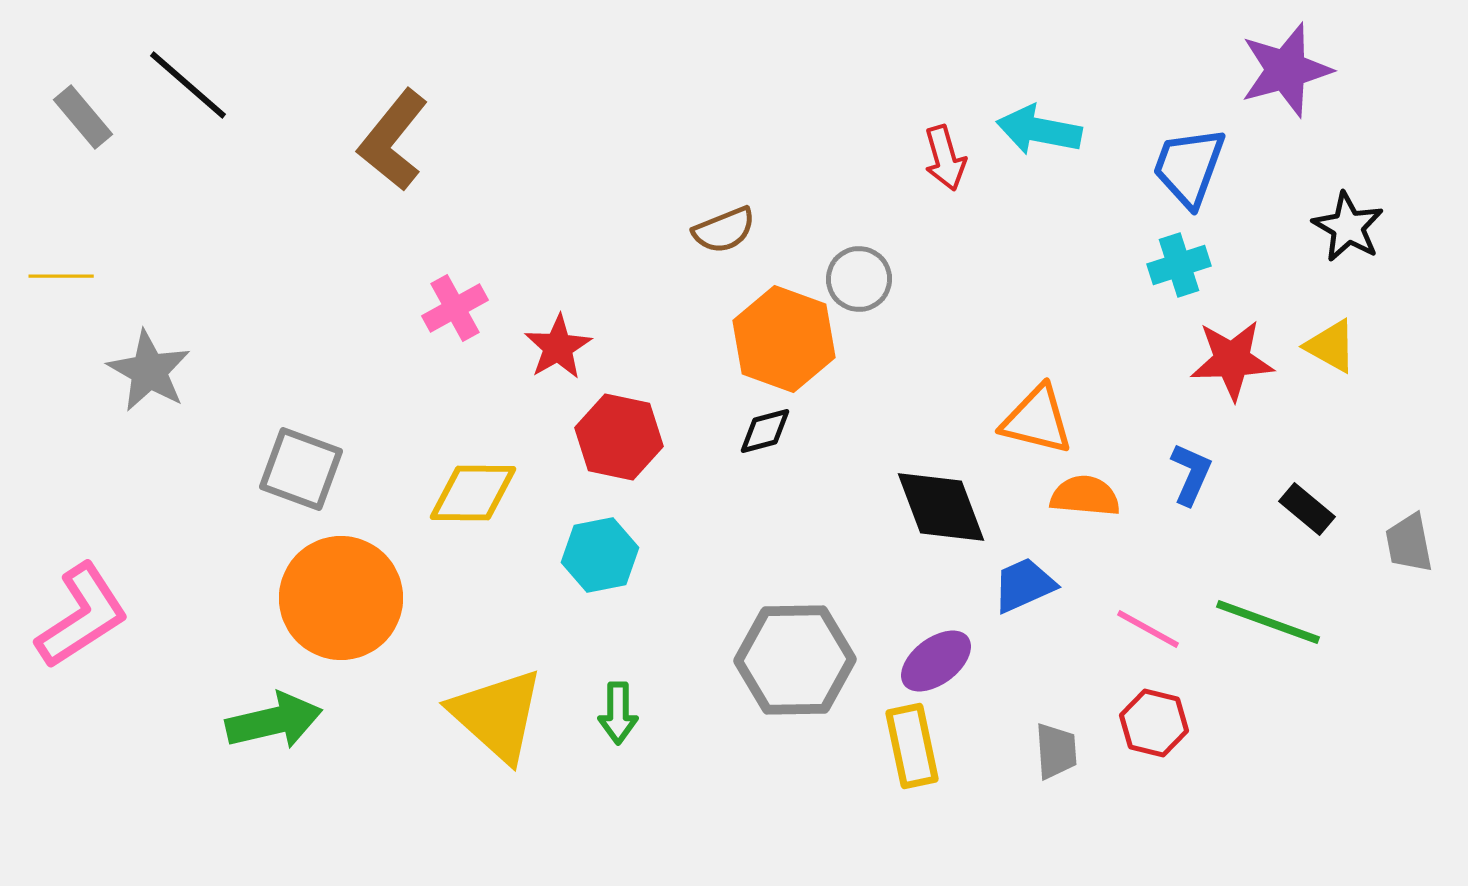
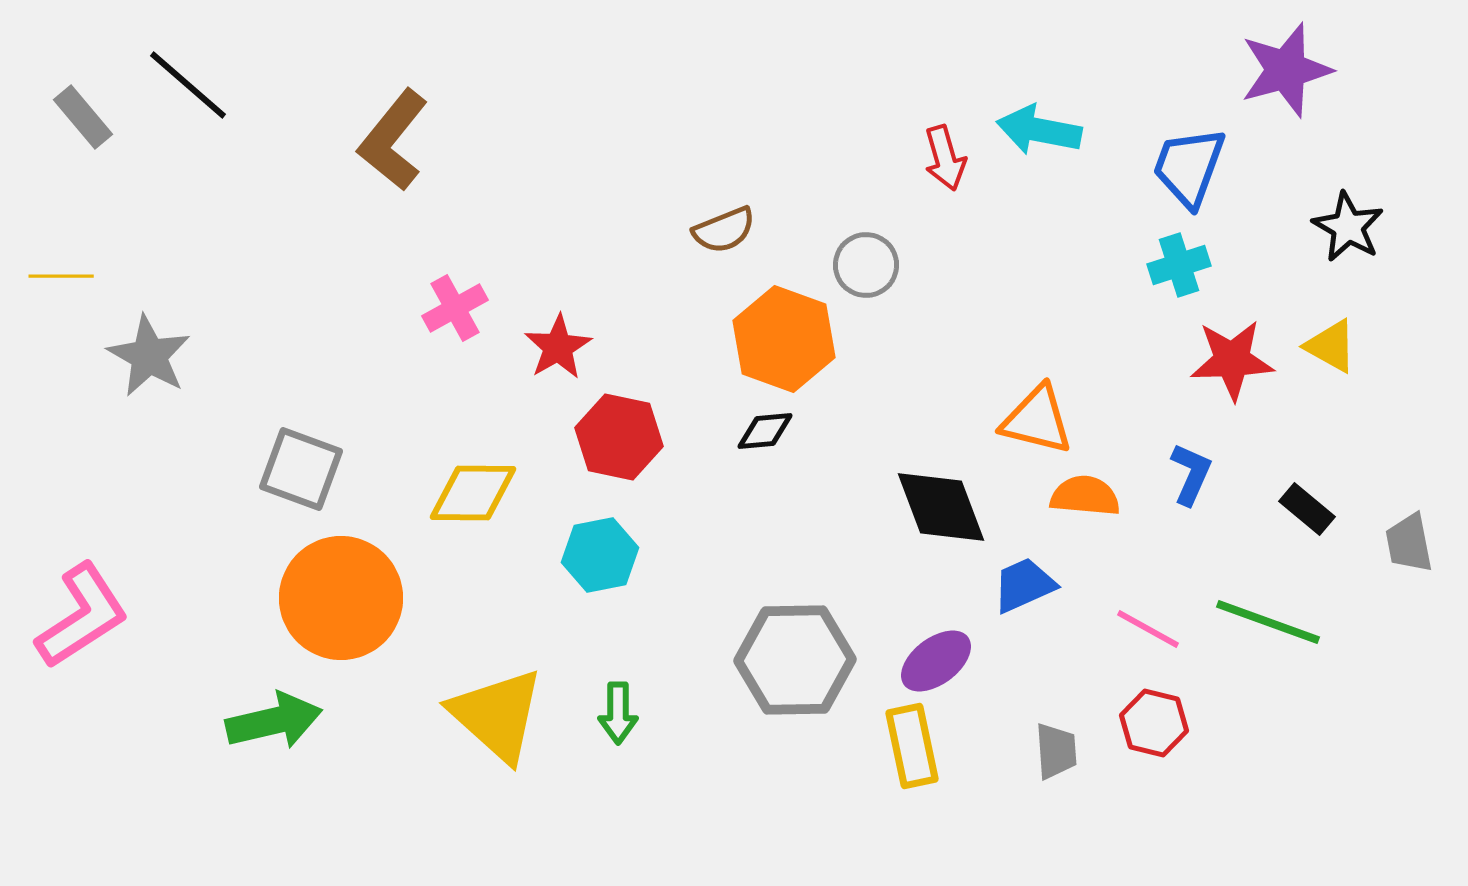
gray circle at (859, 279): moved 7 px right, 14 px up
gray star at (149, 371): moved 15 px up
black diamond at (765, 431): rotated 10 degrees clockwise
